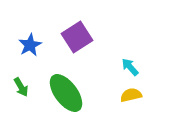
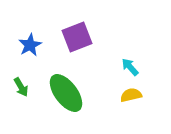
purple square: rotated 12 degrees clockwise
